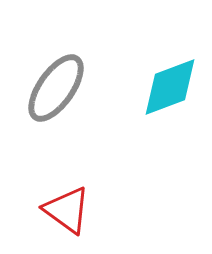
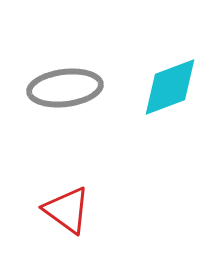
gray ellipse: moved 9 px right; rotated 48 degrees clockwise
